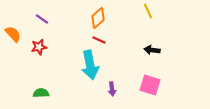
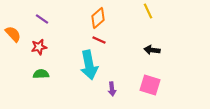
cyan arrow: moved 1 px left
green semicircle: moved 19 px up
